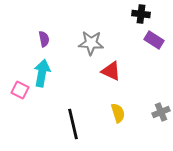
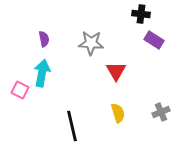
red triangle: moved 5 px right; rotated 35 degrees clockwise
black line: moved 1 px left, 2 px down
